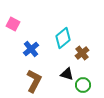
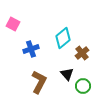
blue cross: rotated 21 degrees clockwise
black triangle: rotated 32 degrees clockwise
brown L-shape: moved 5 px right, 1 px down
green circle: moved 1 px down
